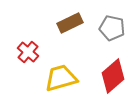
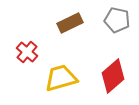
gray pentagon: moved 5 px right, 8 px up
red cross: moved 1 px left
